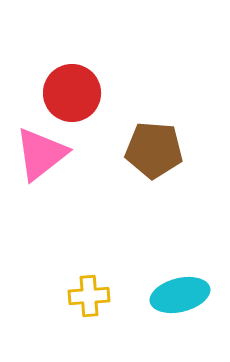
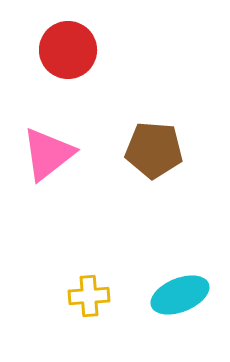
red circle: moved 4 px left, 43 px up
pink triangle: moved 7 px right
cyan ellipse: rotated 8 degrees counterclockwise
